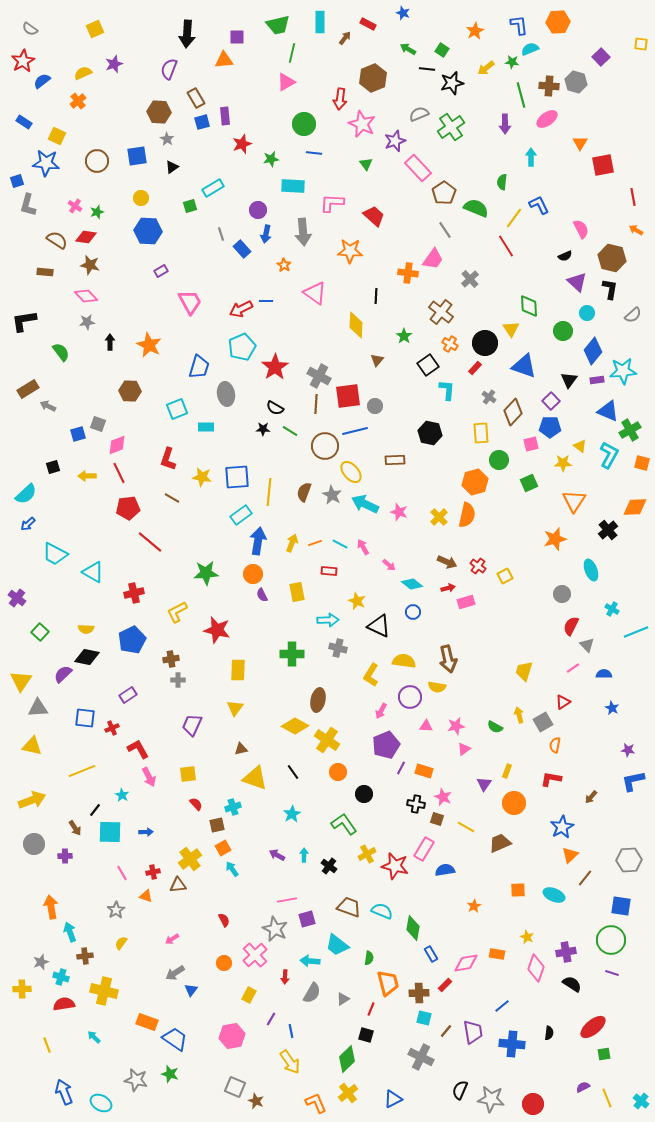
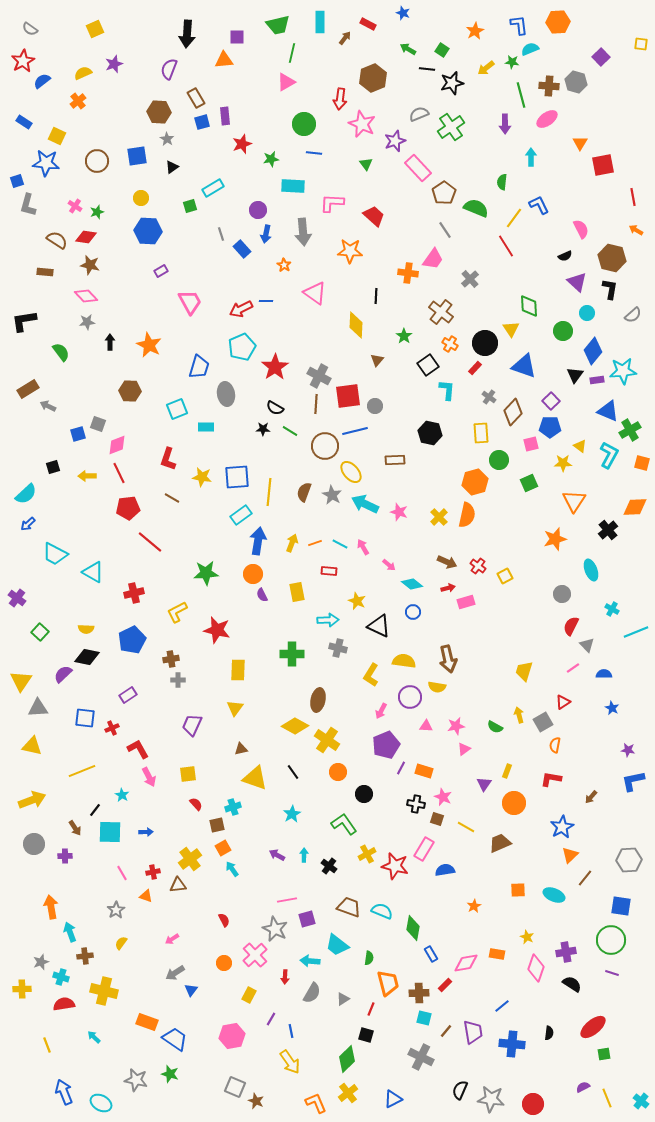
black triangle at (569, 380): moved 6 px right, 5 px up
